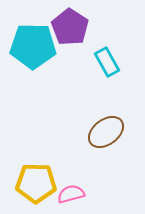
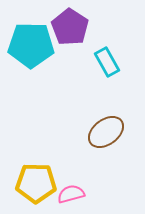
cyan pentagon: moved 2 px left, 1 px up
